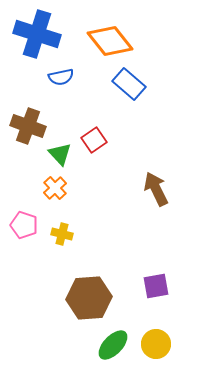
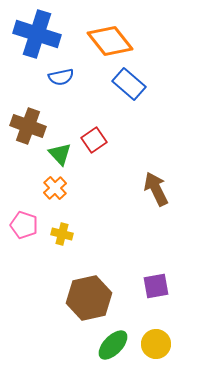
brown hexagon: rotated 9 degrees counterclockwise
